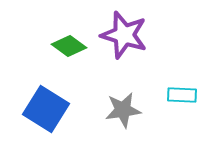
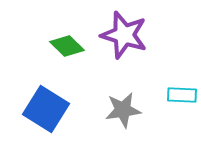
green diamond: moved 2 px left; rotated 8 degrees clockwise
